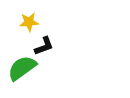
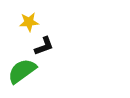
green semicircle: moved 3 px down
